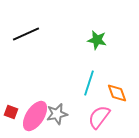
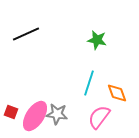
gray star: rotated 20 degrees clockwise
